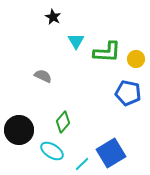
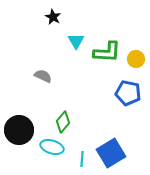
cyan ellipse: moved 4 px up; rotated 15 degrees counterclockwise
cyan line: moved 5 px up; rotated 42 degrees counterclockwise
